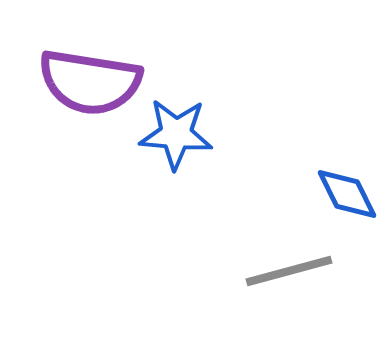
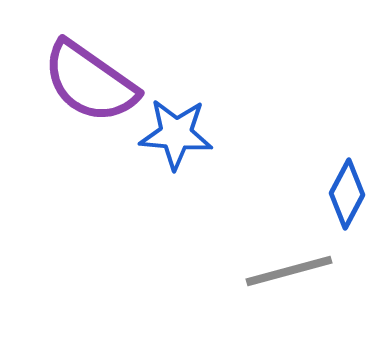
purple semicircle: rotated 26 degrees clockwise
blue diamond: rotated 54 degrees clockwise
